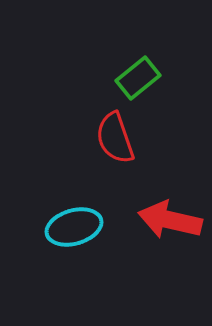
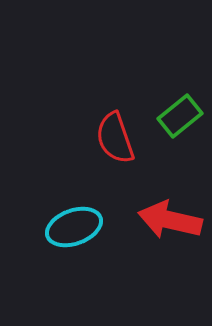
green rectangle: moved 42 px right, 38 px down
cyan ellipse: rotated 4 degrees counterclockwise
